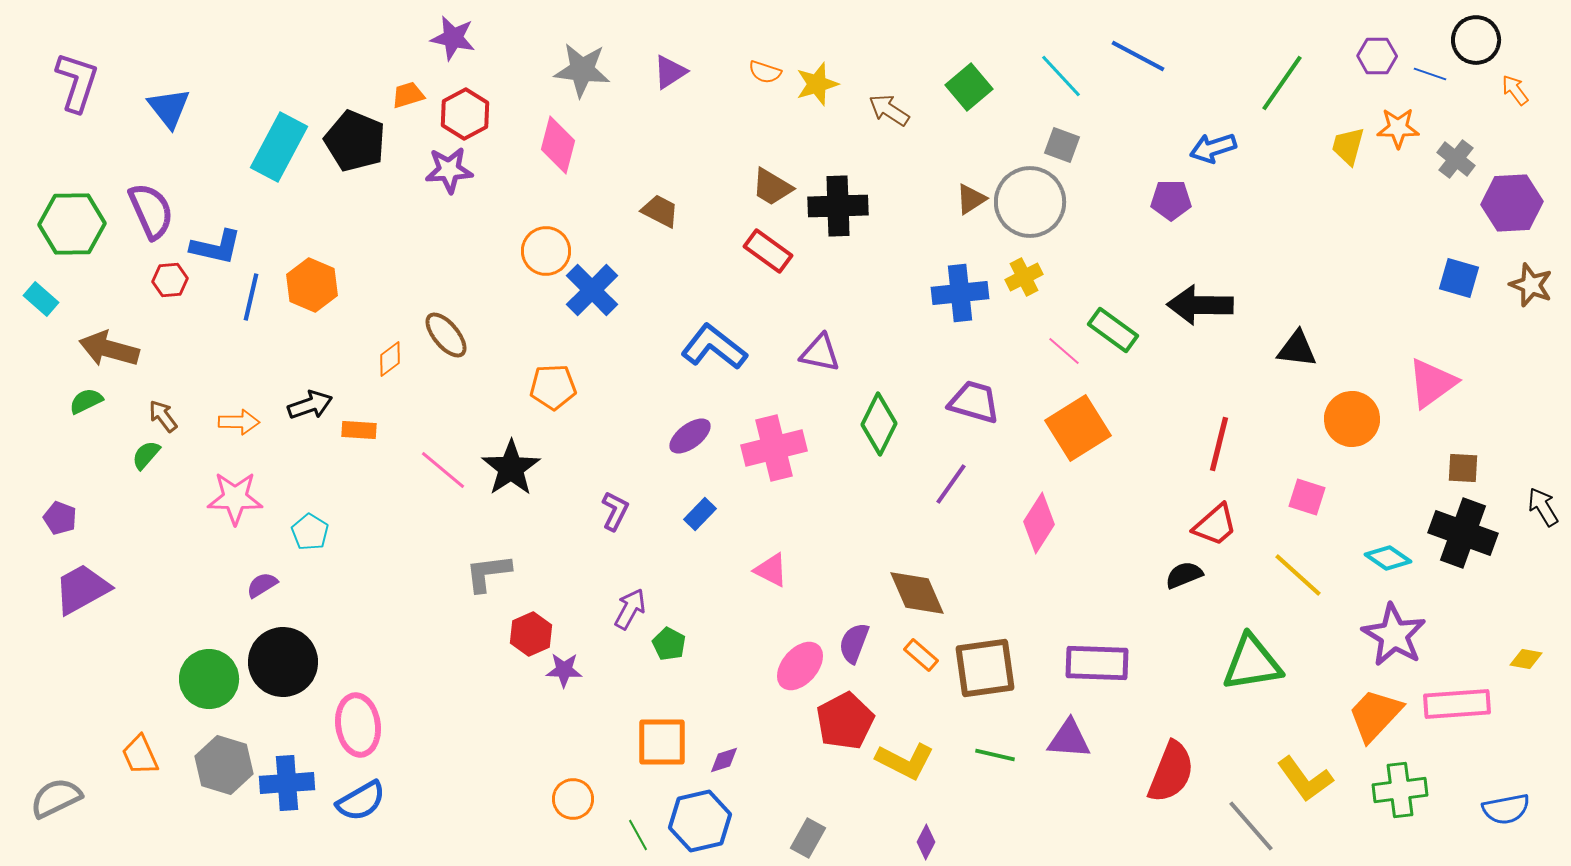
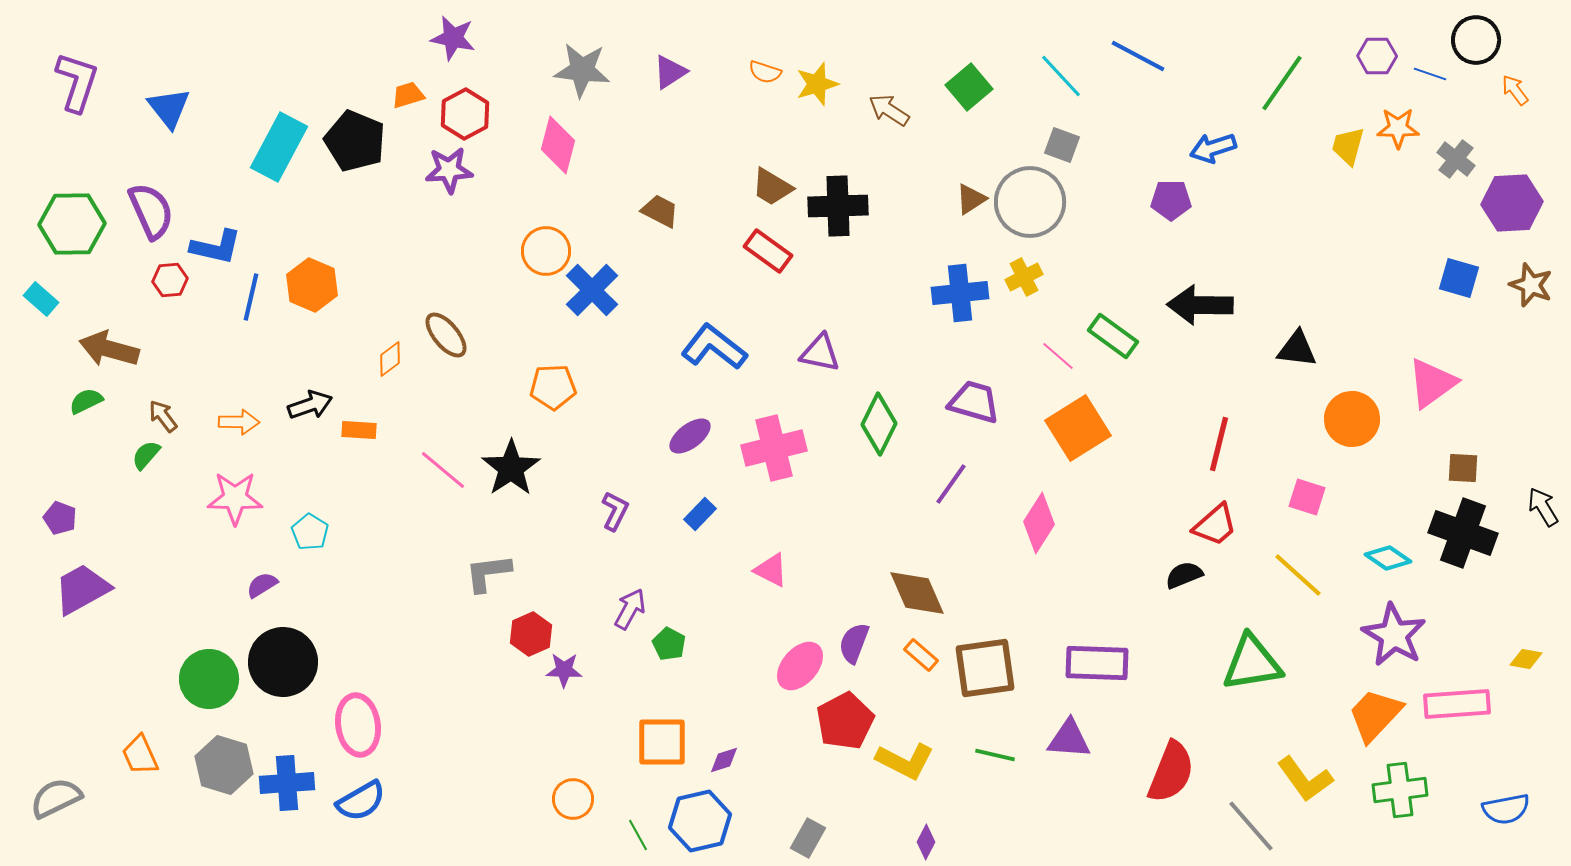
green rectangle at (1113, 330): moved 6 px down
pink line at (1064, 351): moved 6 px left, 5 px down
